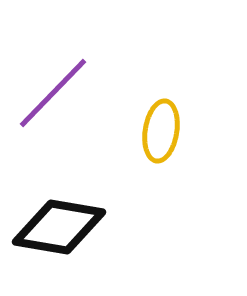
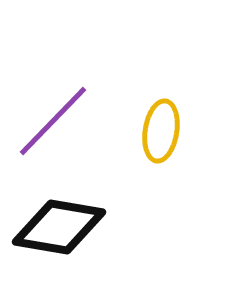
purple line: moved 28 px down
